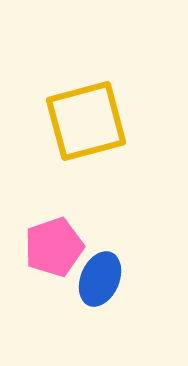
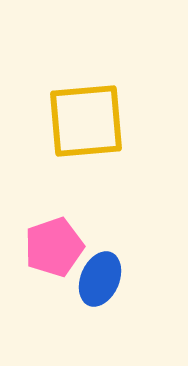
yellow square: rotated 10 degrees clockwise
